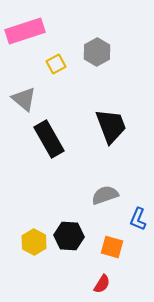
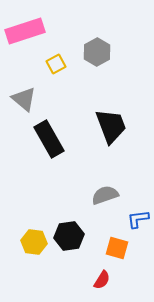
blue L-shape: rotated 60 degrees clockwise
black hexagon: rotated 12 degrees counterclockwise
yellow hexagon: rotated 20 degrees counterclockwise
orange square: moved 5 px right, 1 px down
red semicircle: moved 4 px up
